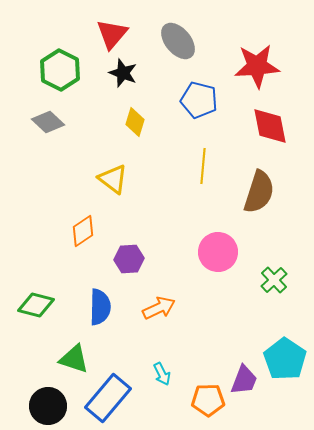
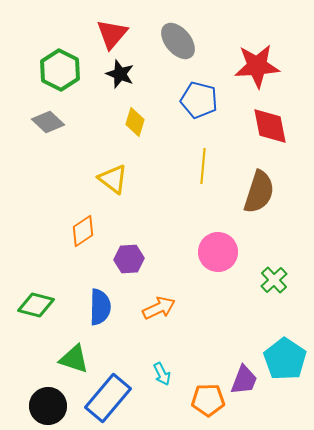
black star: moved 3 px left, 1 px down
